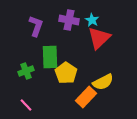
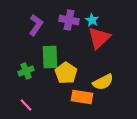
purple L-shape: moved 1 px up; rotated 15 degrees clockwise
orange rectangle: moved 4 px left; rotated 55 degrees clockwise
